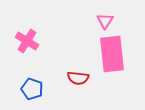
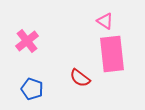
pink triangle: rotated 30 degrees counterclockwise
pink cross: rotated 20 degrees clockwise
red semicircle: moved 2 px right; rotated 30 degrees clockwise
